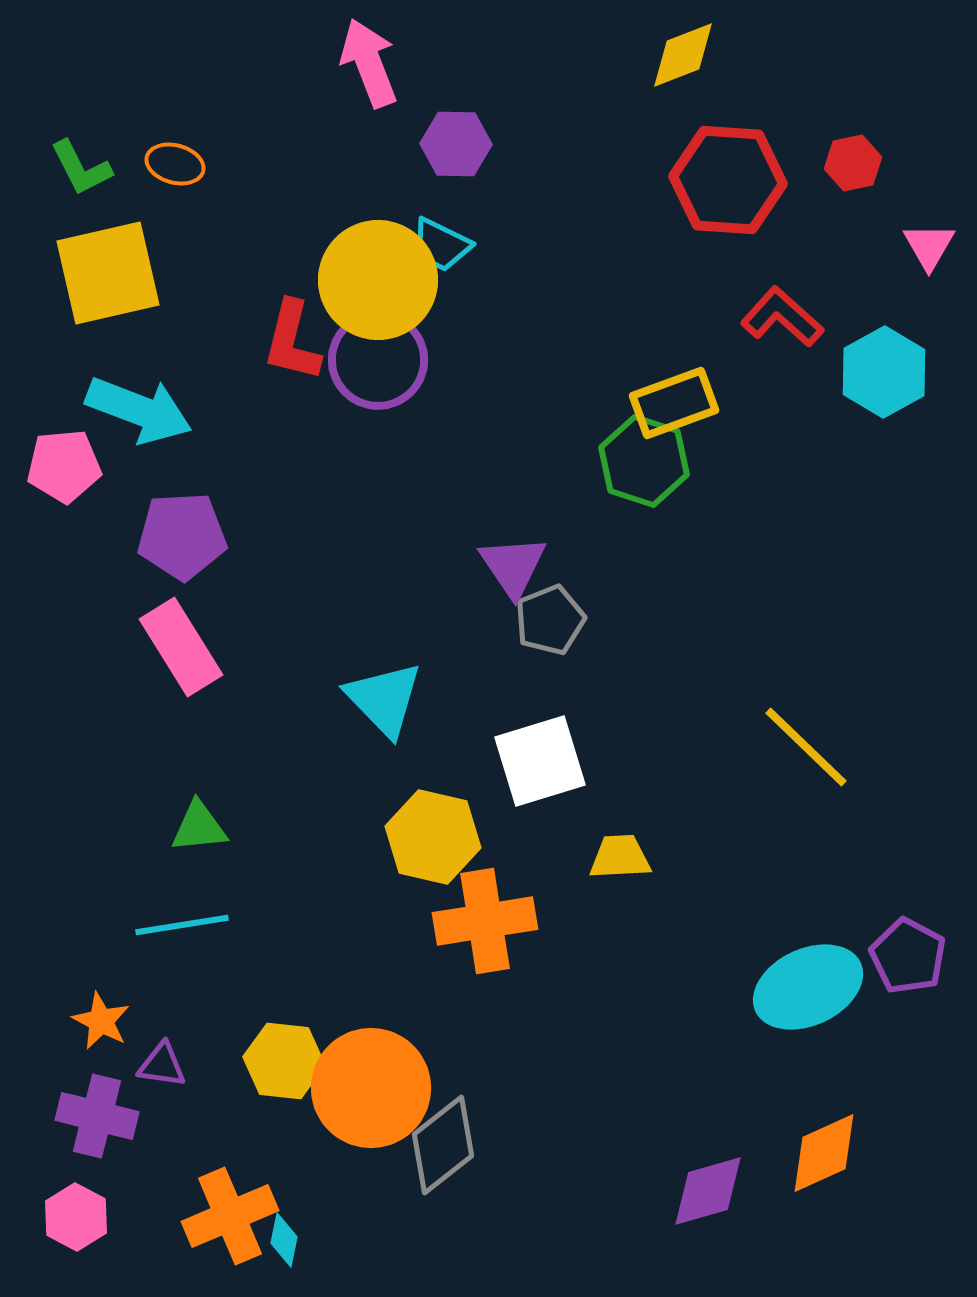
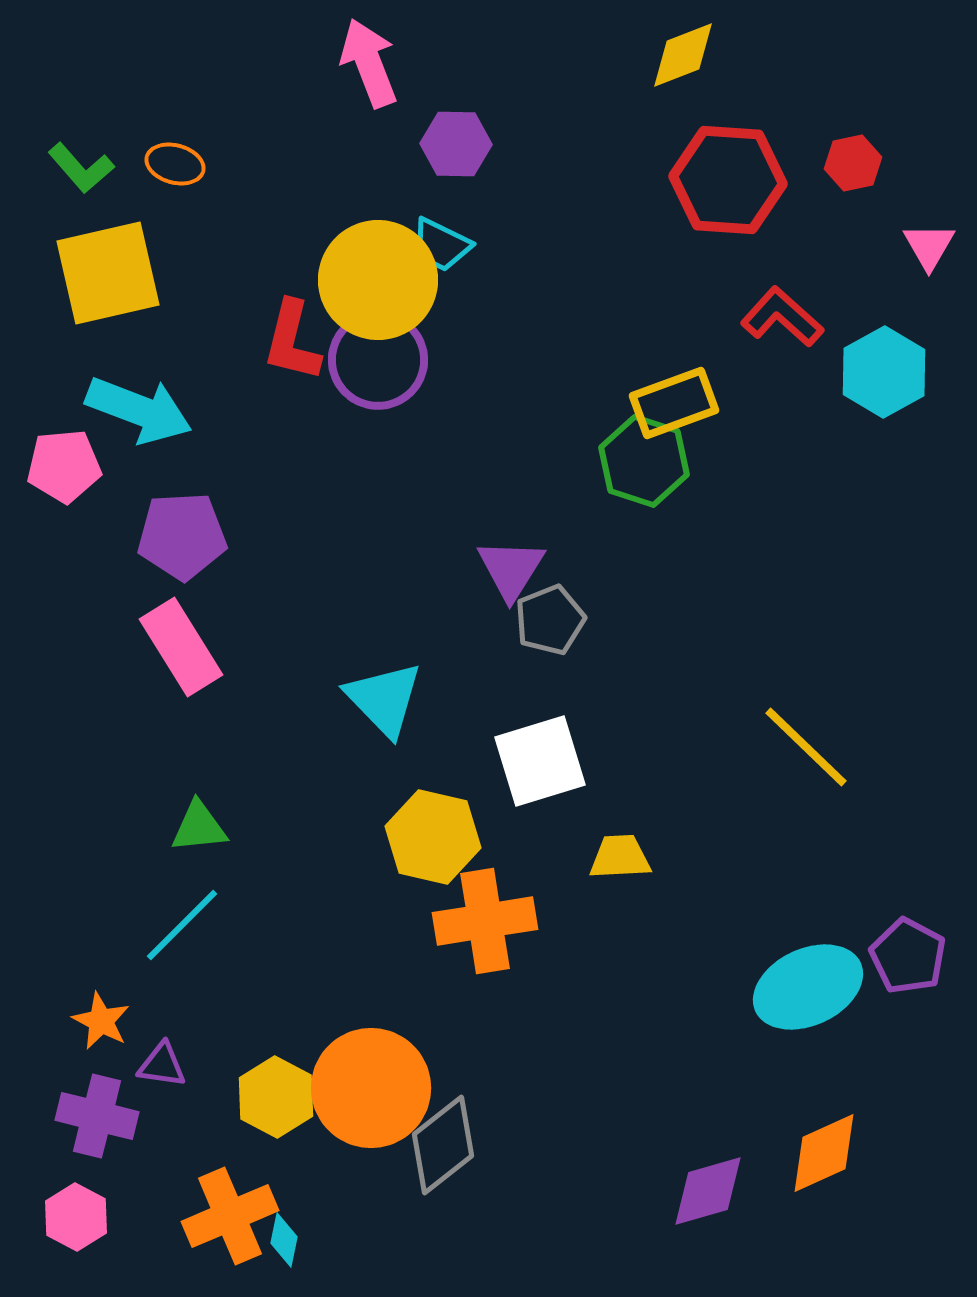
green L-shape at (81, 168): rotated 14 degrees counterclockwise
purple triangle at (513, 566): moved 2 px left, 3 px down; rotated 6 degrees clockwise
cyan line at (182, 925): rotated 36 degrees counterclockwise
yellow hexagon at (284, 1061): moved 8 px left, 36 px down; rotated 22 degrees clockwise
